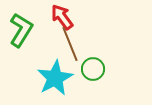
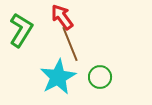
green circle: moved 7 px right, 8 px down
cyan star: moved 3 px right, 1 px up
